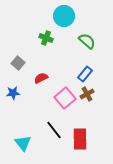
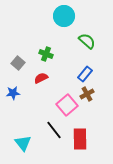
green cross: moved 16 px down
pink square: moved 2 px right, 7 px down
